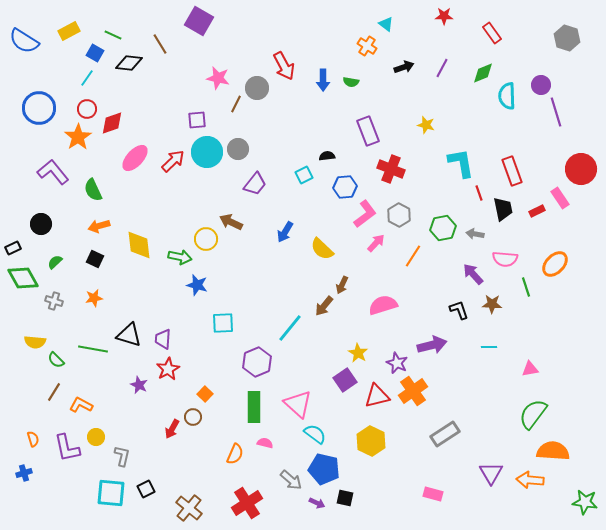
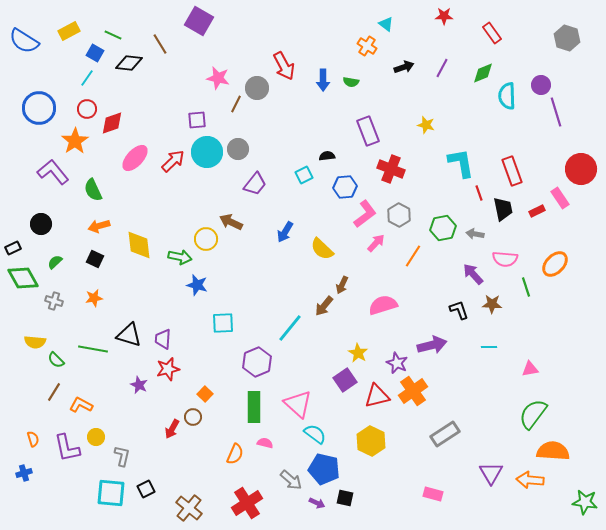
orange star at (78, 137): moved 3 px left, 4 px down
red star at (168, 369): rotated 15 degrees clockwise
